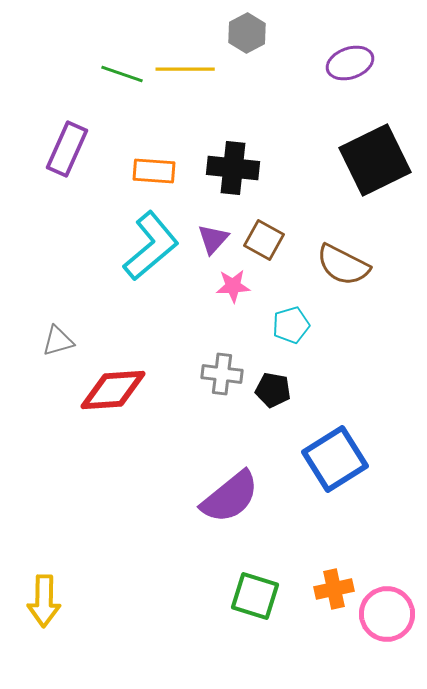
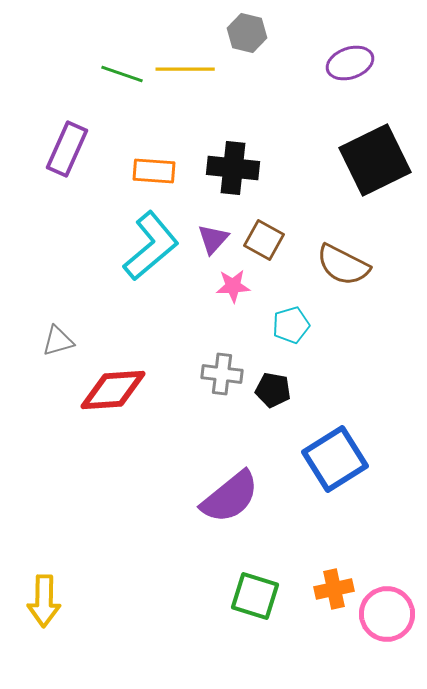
gray hexagon: rotated 18 degrees counterclockwise
